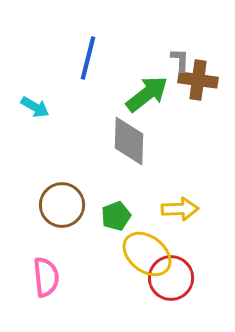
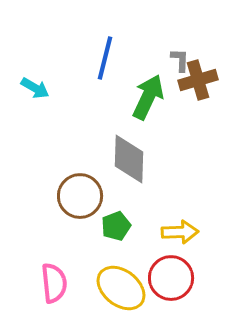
blue line: moved 17 px right
brown cross: rotated 24 degrees counterclockwise
green arrow: moved 1 px right, 3 px down; rotated 27 degrees counterclockwise
cyan arrow: moved 19 px up
gray diamond: moved 18 px down
brown circle: moved 18 px right, 9 px up
yellow arrow: moved 23 px down
green pentagon: moved 10 px down
yellow ellipse: moved 26 px left, 34 px down
pink semicircle: moved 8 px right, 6 px down
